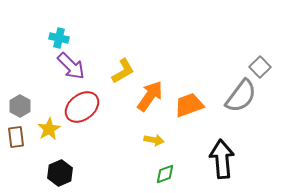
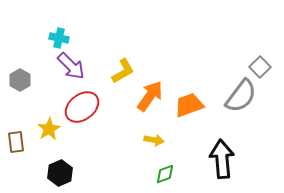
gray hexagon: moved 26 px up
brown rectangle: moved 5 px down
